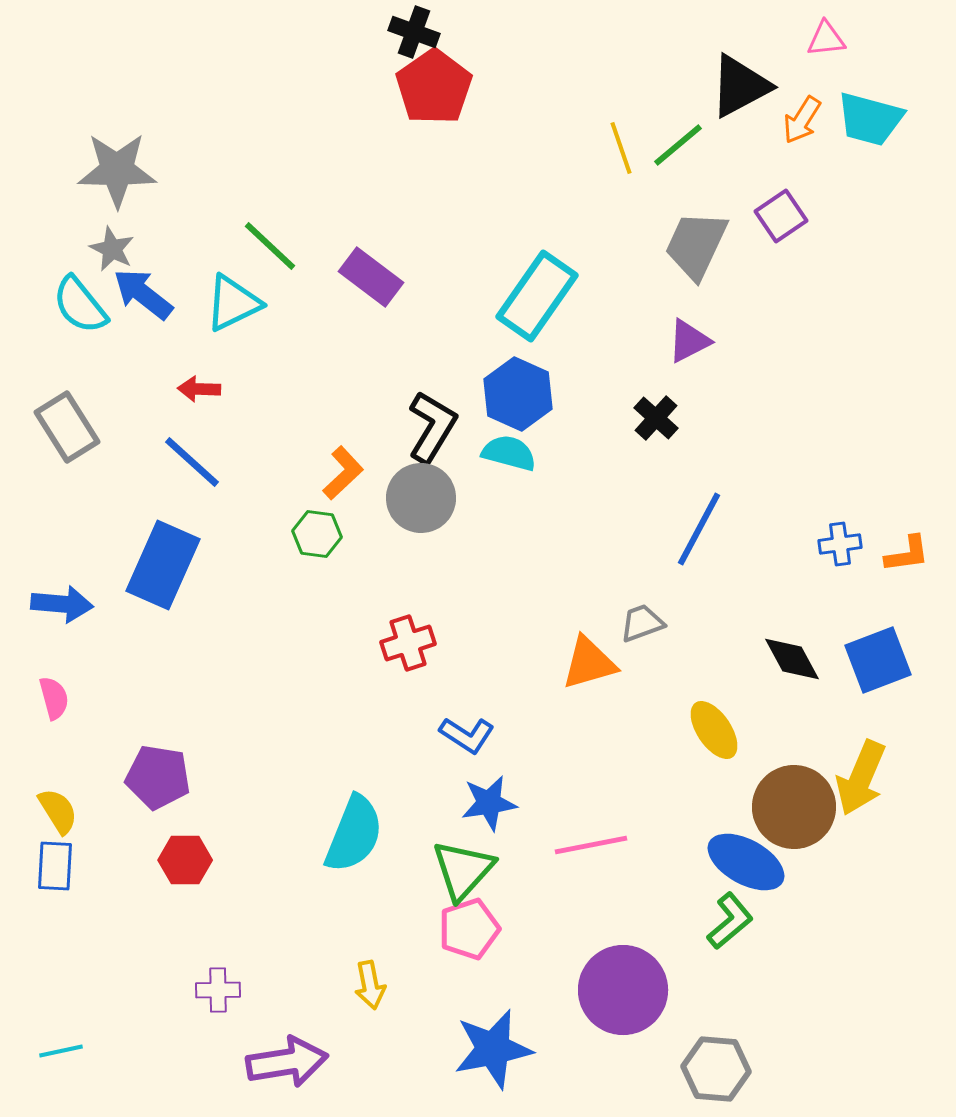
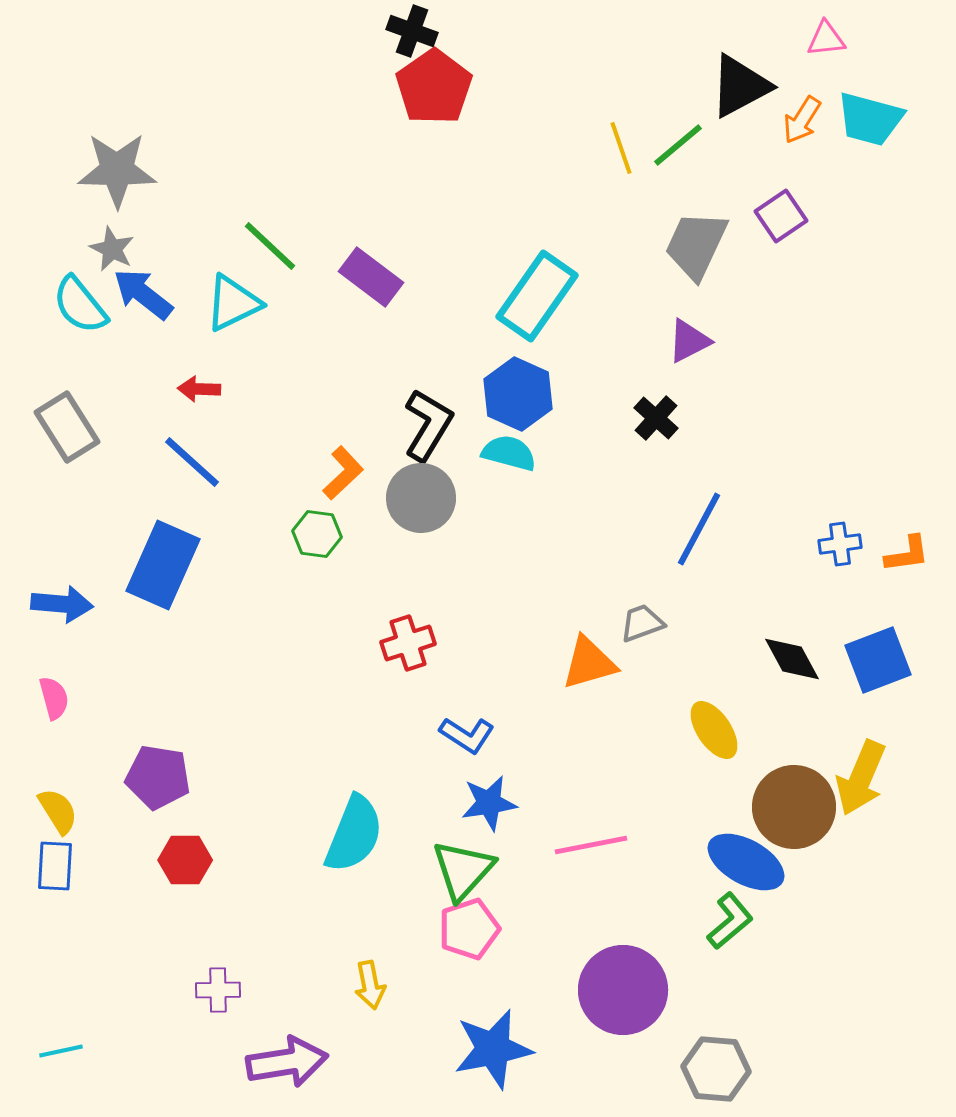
black cross at (414, 32): moved 2 px left, 1 px up
black L-shape at (432, 427): moved 4 px left, 2 px up
